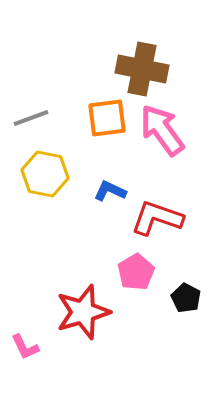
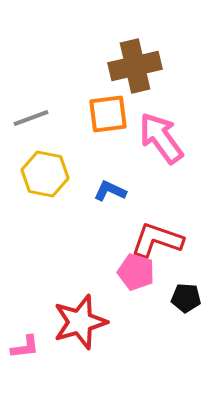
brown cross: moved 7 px left, 3 px up; rotated 24 degrees counterclockwise
orange square: moved 1 px right, 4 px up
pink arrow: moved 1 px left, 8 px down
red L-shape: moved 22 px down
pink pentagon: rotated 24 degrees counterclockwise
black pentagon: rotated 24 degrees counterclockwise
red star: moved 3 px left, 10 px down
pink L-shape: rotated 72 degrees counterclockwise
